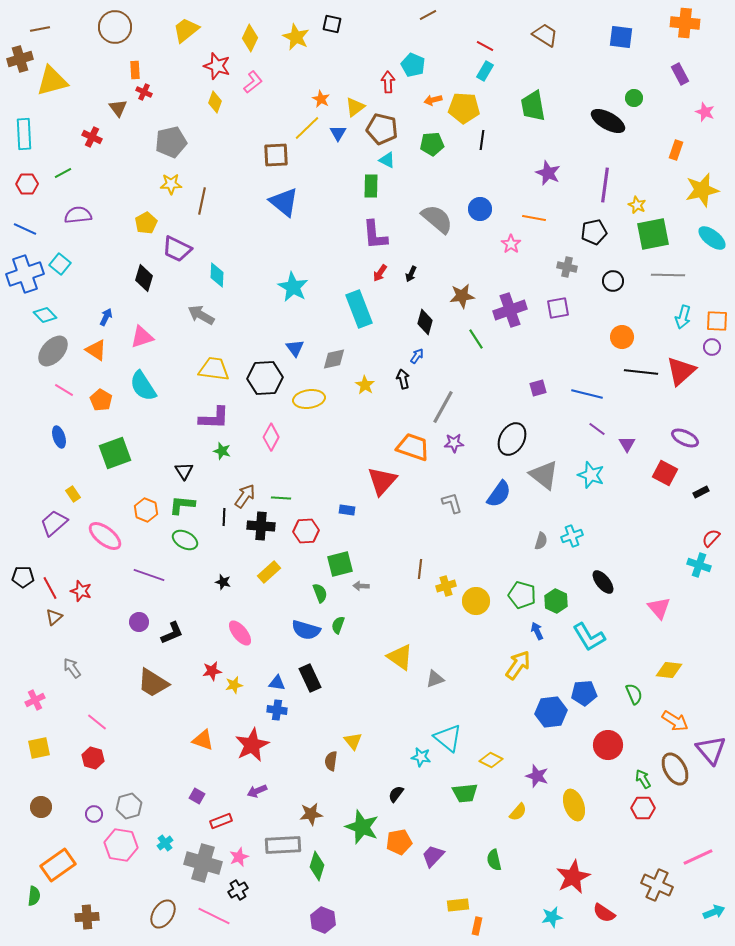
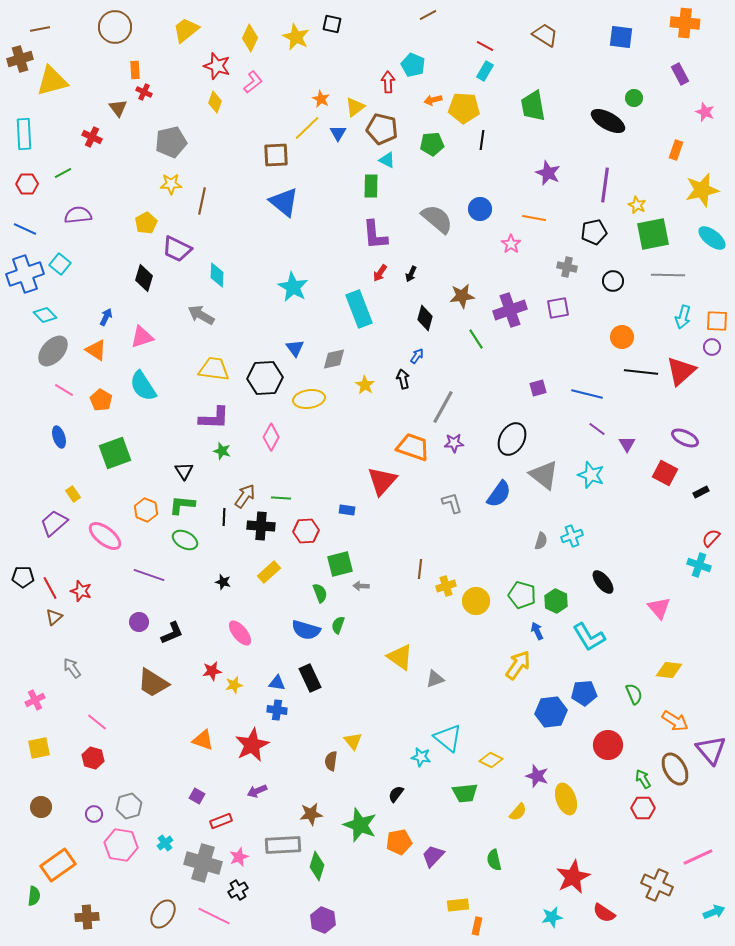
black diamond at (425, 322): moved 4 px up
yellow ellipse at (574, 805): moved 8 px left, 6 px up
green star at (362, 827): moved 2 px left, 2 px up
